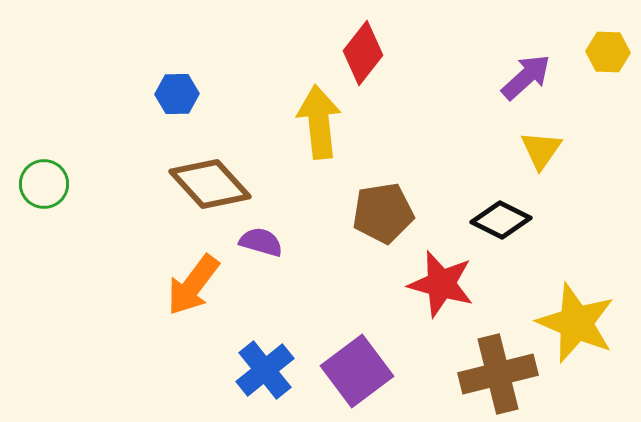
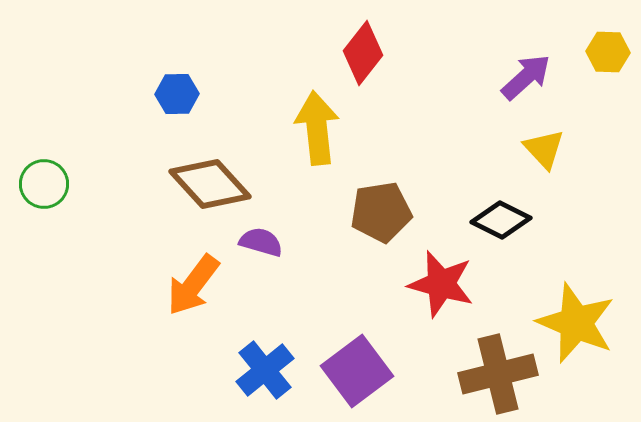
yellow arrow: moved 2 px left, 6 px down
yellow triangle: moved 3 px right, 1 px up; rotated 18 degrees counterclockwise
brown pentagon: moved 2 px left, 1 px up
